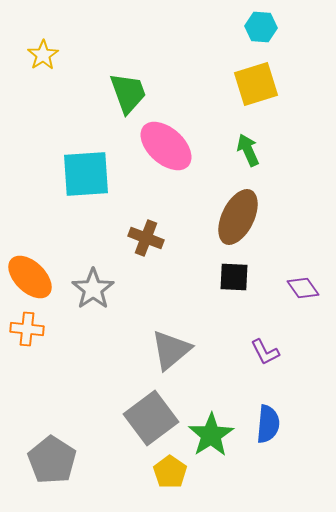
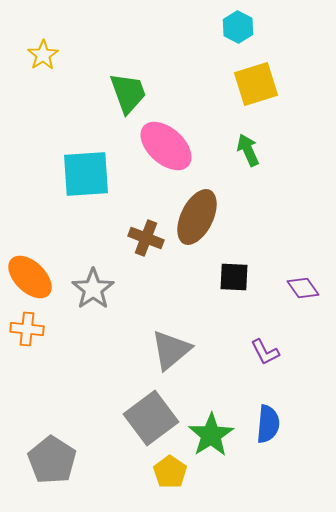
cyan hexagon: moved 23 px left; rotated 24 degrees clockwise
brown ellipse: moved 41 px left
